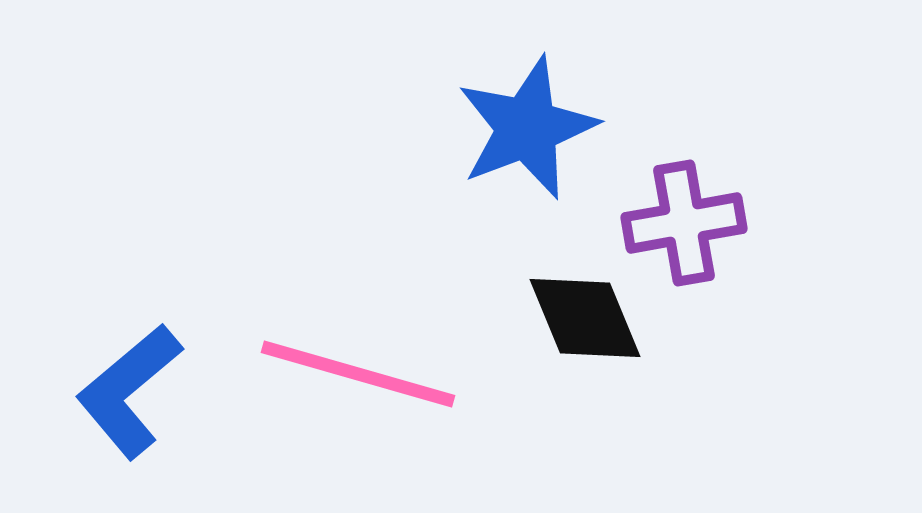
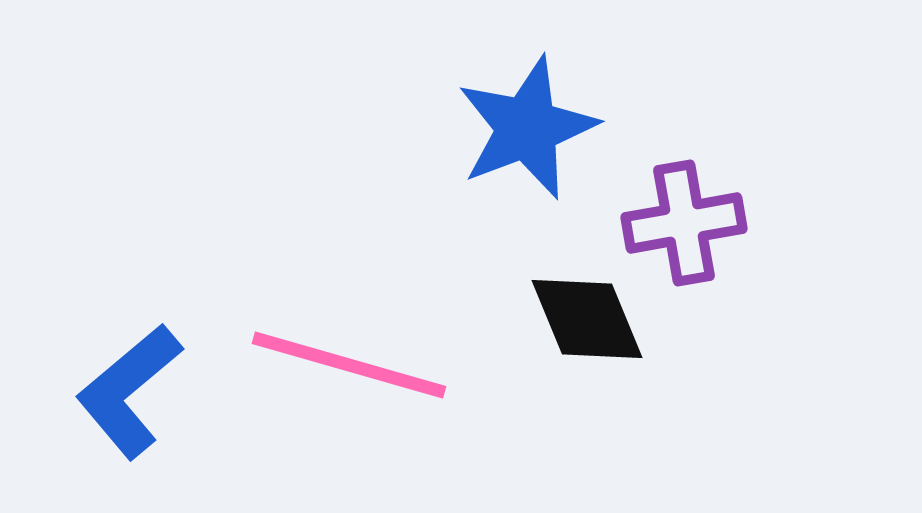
black diamond: moved 2 px right, 1 px down
pink line: moved 9 px left, 9 px up
